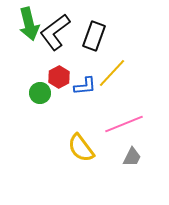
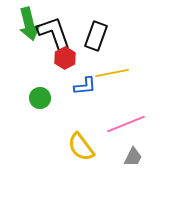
black L-shape: moved 1 px left, 1 px down; rotated 108 degrees clockwise
black rectangle: moved 2 px right
yellow line: rotated 36 degrees clockwise
red hexagon: moved 6 px right, 19 px up
green circle: moved 5 px down
pink line: moved 2 px right
yellow semicircle: moved 1 px up
gray trapezoid: moved 1 px right
